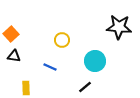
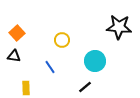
orange square: moved 6 px right, 1 px up
blue line: rotated 32 degrees clockwise
